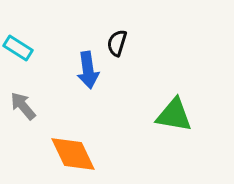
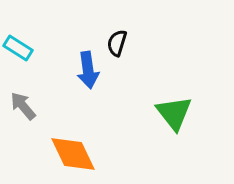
green triangle: moved 2 px up; rotated 42 degrees clockwise
